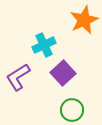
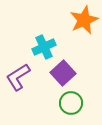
cyan cross: moved 2 px down
green circle: moved 1 px left, 7 px up
